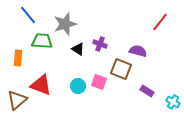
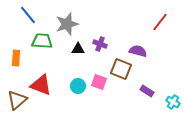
gray star: moved 2 px right
black triangle: rotated 32 degrees counterclockwise
orange rectangle: moved 2 px left
